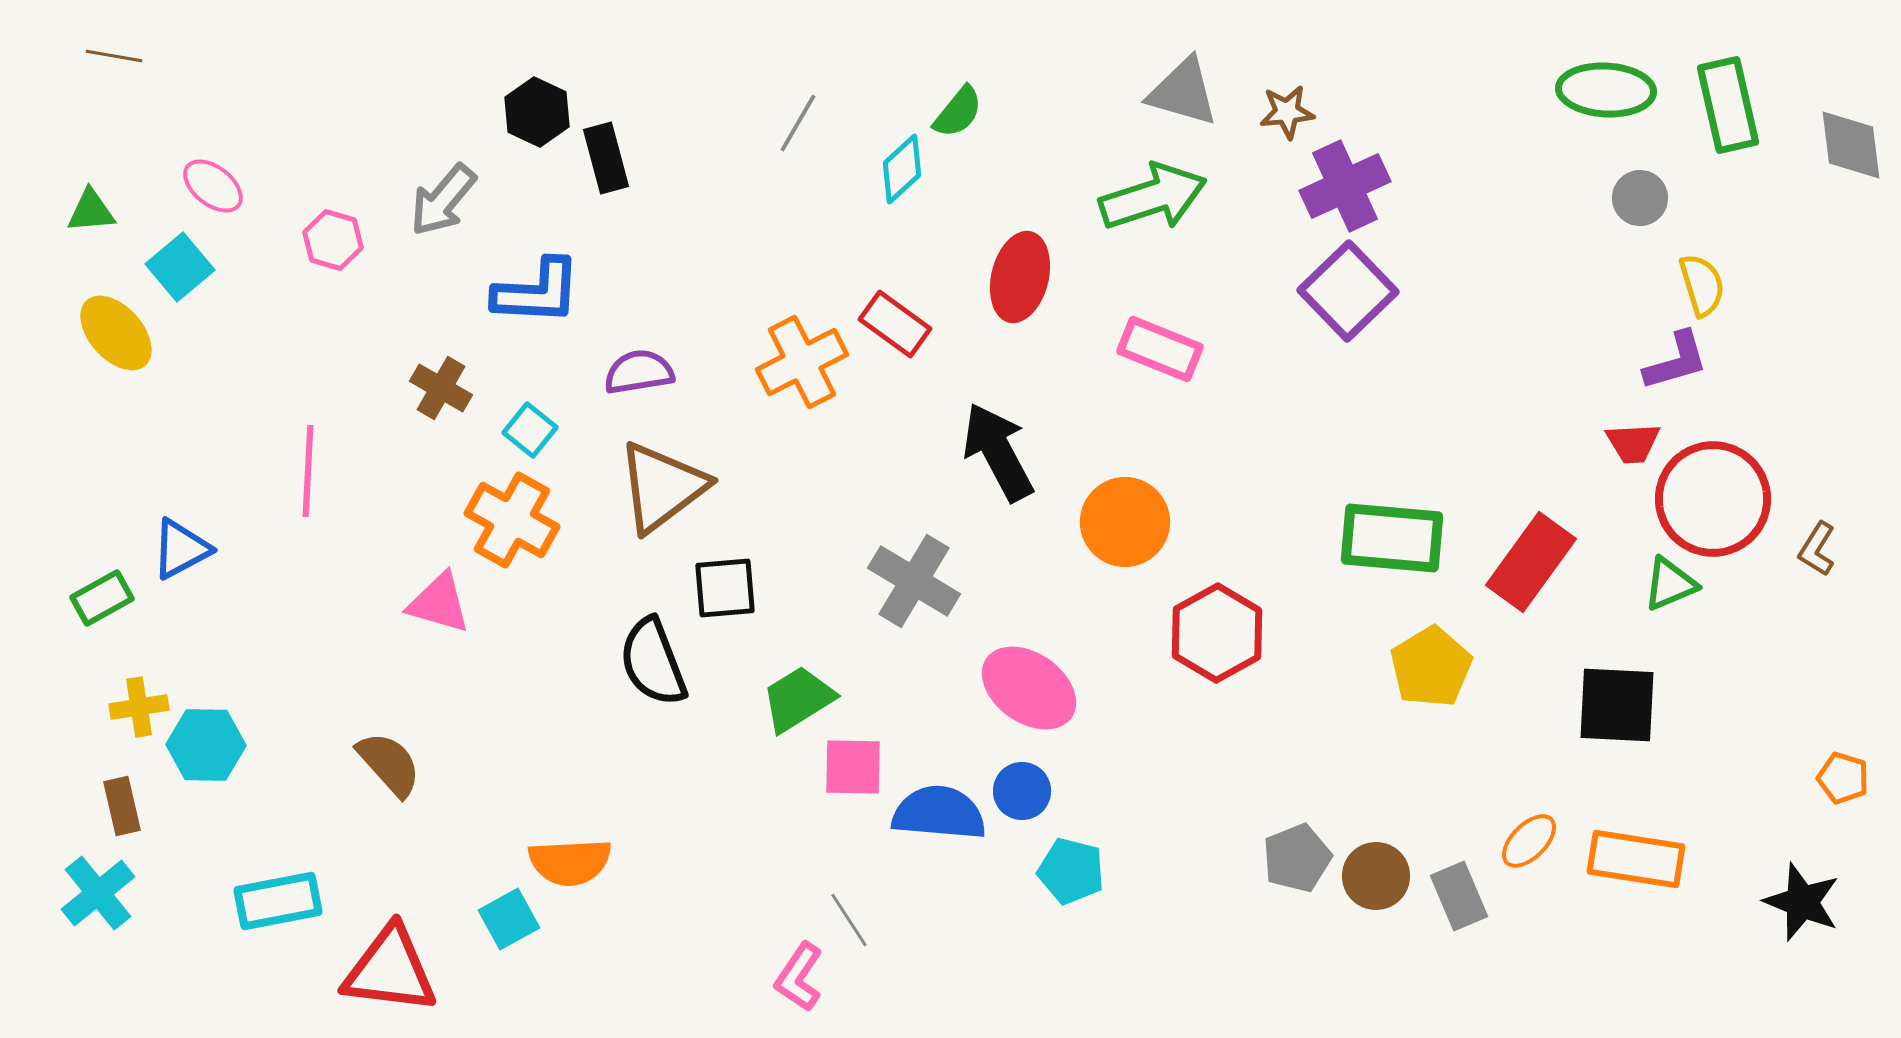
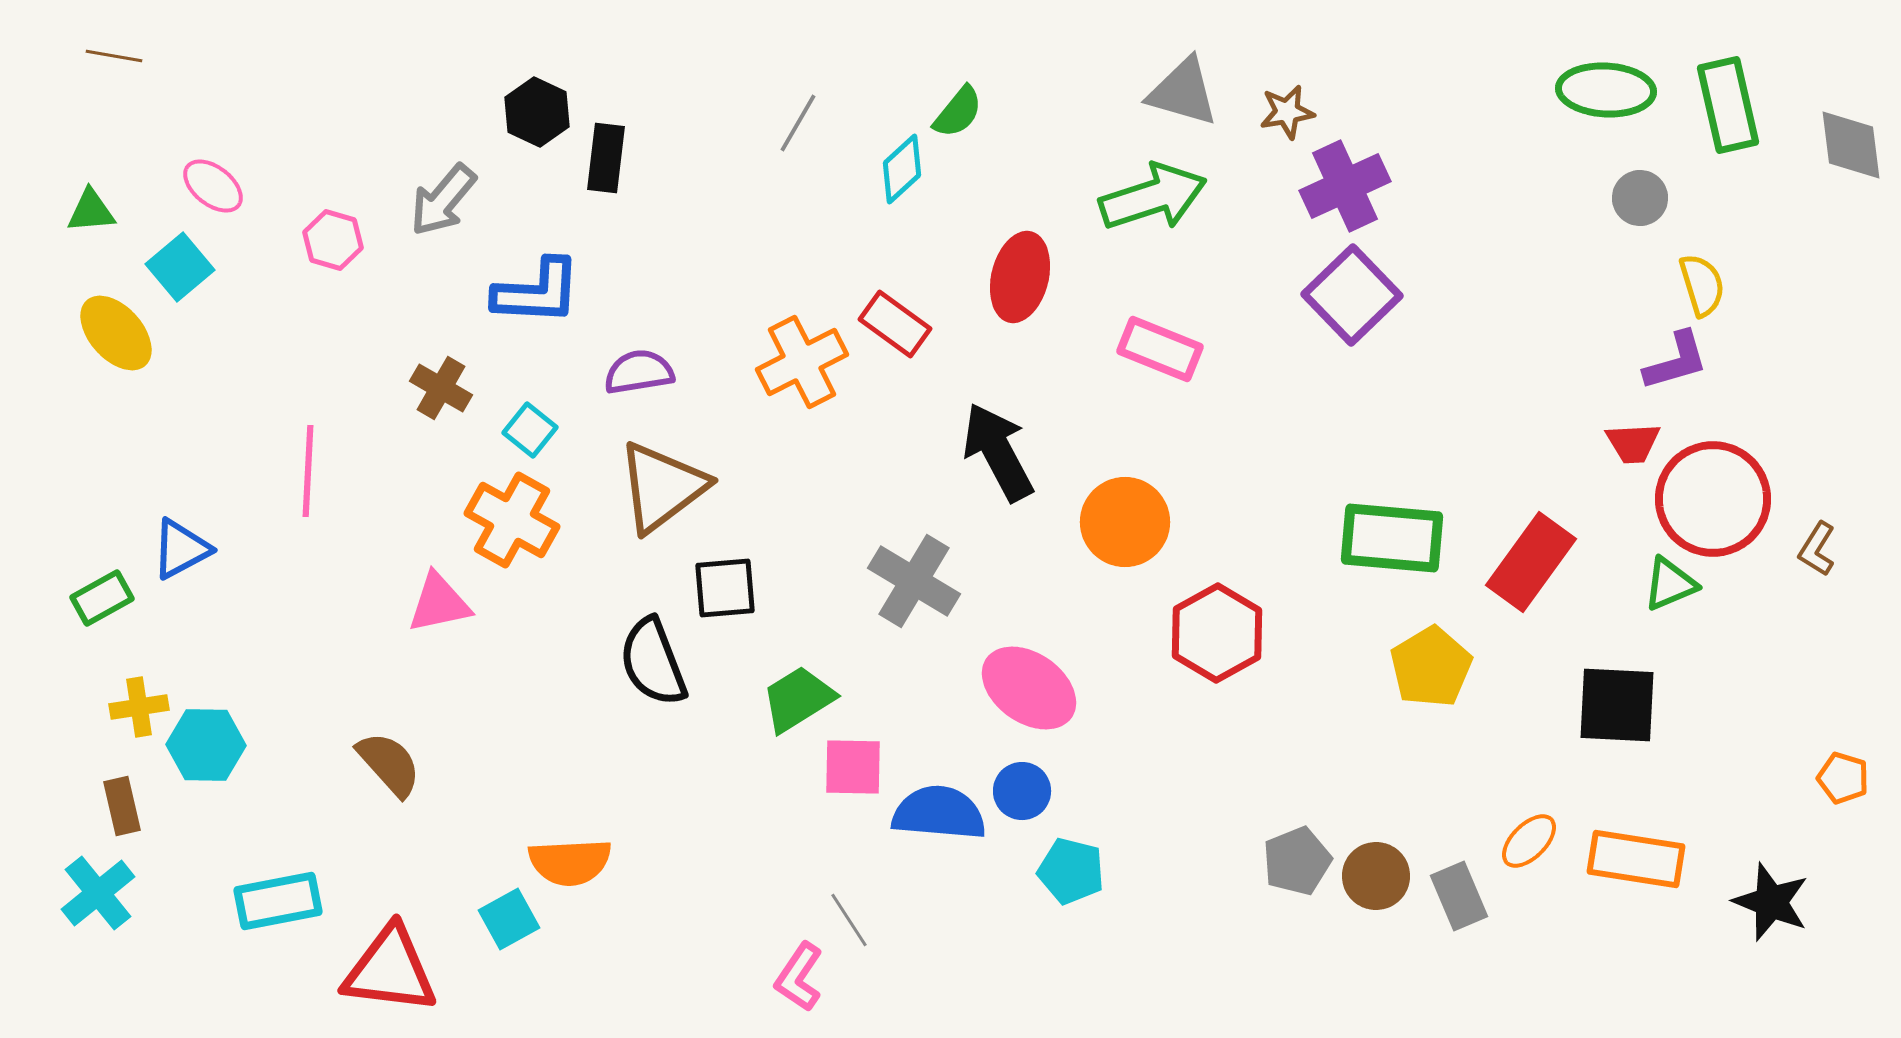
brown star at (1287, 112): rotated 4 degrees counterclockwise
black rectangle at (606, 158): rotated 22 degrees clockwise
purple square at (1348, 291): moved 4 px right, 4 px down
pink triangle at (439, 603): rotated 28 degrees counterclockwise
gray pentagon at (1297, 858): moved 3 px down
black star at (1802, 902): moved 31 px left
